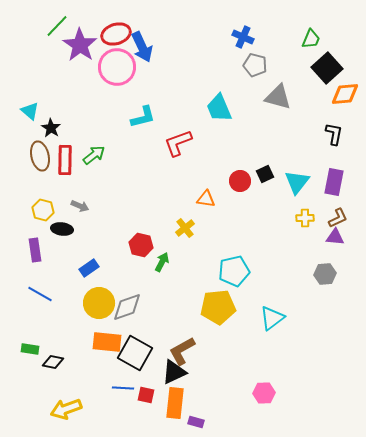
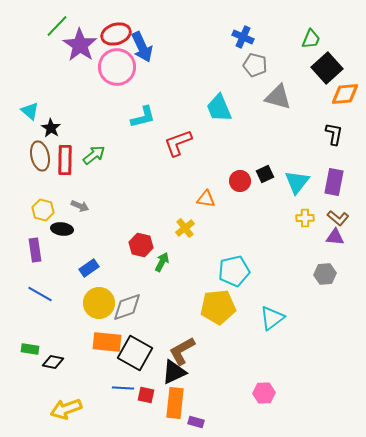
brown L-shape at (338, 218): rotated 65 degrees clockwise
